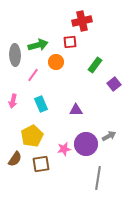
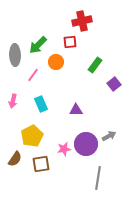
green arrow: rotated 150 degrees clockwise
